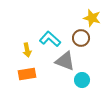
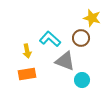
yellow arrow: moved 1 px down
